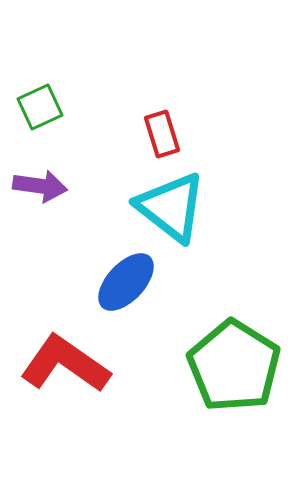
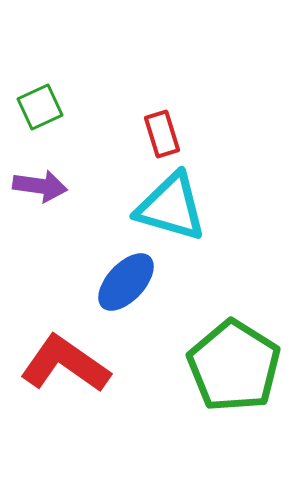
cyan triangle: rotated 22 degrees counterclockwise
